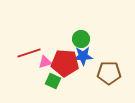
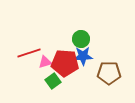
green square: rotated 28 degrees clockwise
